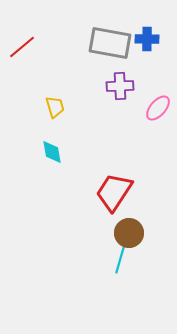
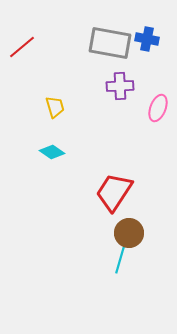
blue cross: rotated 10 degrees clockwise
pink ellipse: rotated 20 degrees counterclockwise
cyan diamond: rotated 45 degrees counterclockwise
